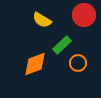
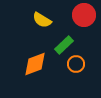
green rectangle: moved 2 px right
orange circle: moved 2 px left, 1 px down
